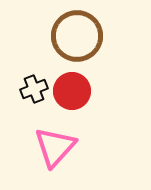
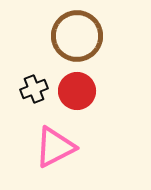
red circle: moved 5 px right
pink triangle: rotated 21 degrees clockwise
